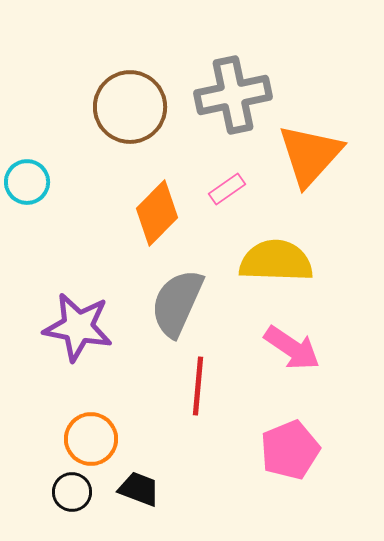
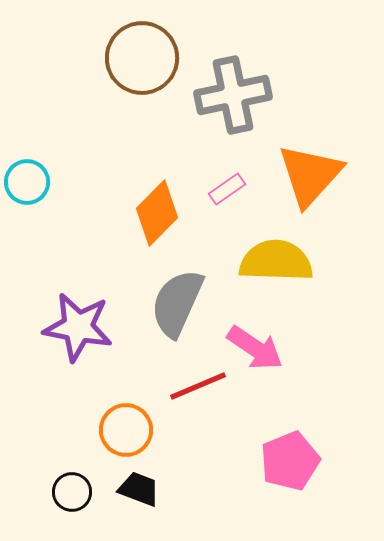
brown circle: moved 12 px right, 49 px up
orange triangle: moved 20 px down
pink arrow: moved 37 px left
red line: rotated 62 degrees clockwise
orange circle: moved 35 px right, 9 px up
pink pentagon: moved 11 px down
